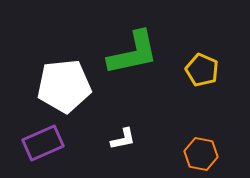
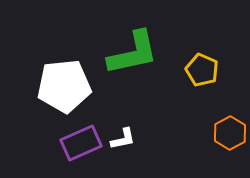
purple rectangle: moved 38 px right
orange hexagon: moved 29 px right, 21 px up; rotated 20 degrees clockwise
